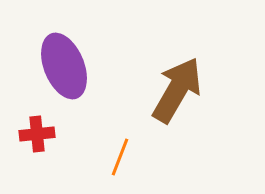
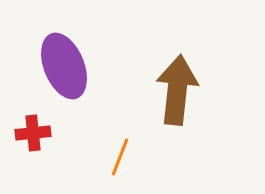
brown arrow: rotated 24 degrees counterclockwise
red cross: moved 4 px left, 1 px up
